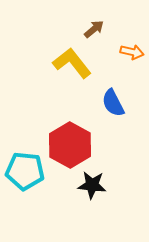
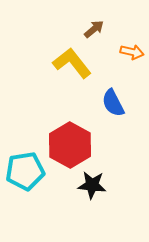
cyan pentagon: rotated 15 degrees counterclockwise
